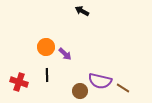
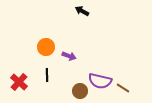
purple arrow: moved 4 px right, 2 px down; rotated 24 degrees counterclockwise
red cross: rotated 24 degrees clockwise
